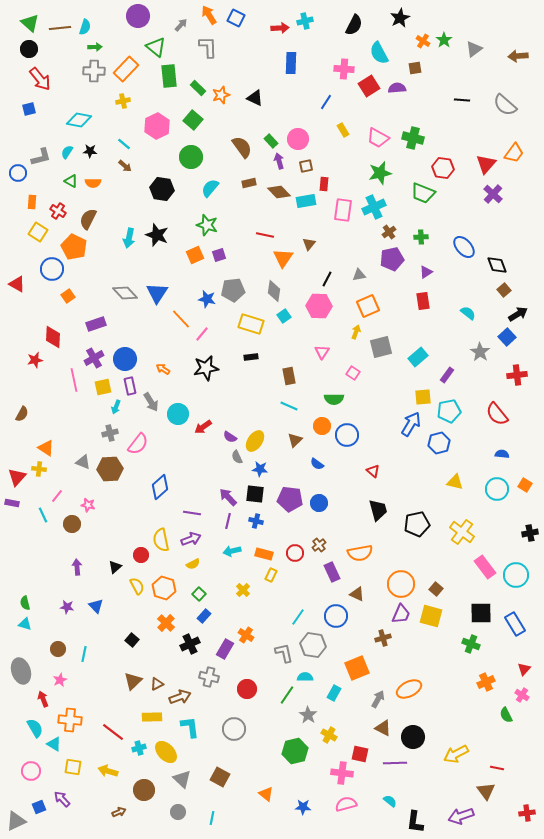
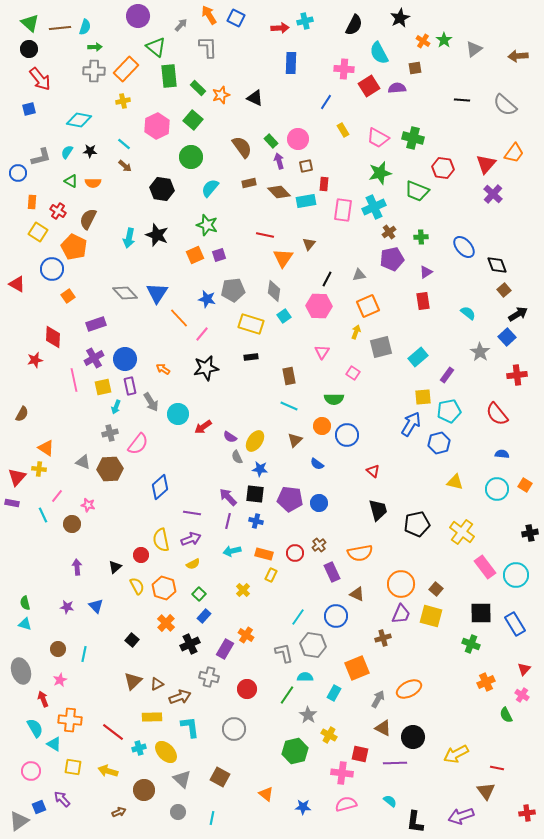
green trapezoid at (423, 193): moved 6 px left, 2 px up
orange line at (181, 319): moved 2 px left, 1 px up
gray triangle at (16, 821): moved 3 px right; rotated 10 degrees counterclockwise
